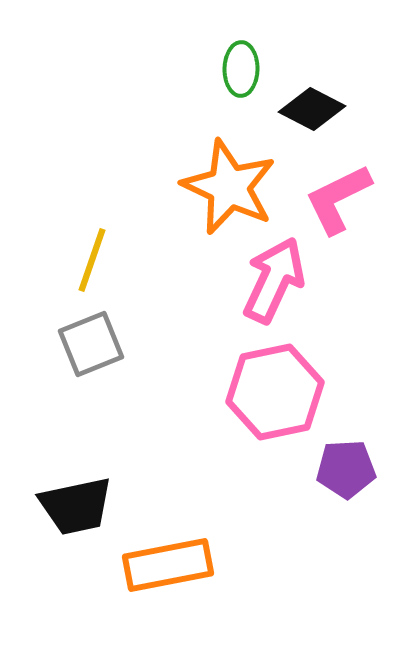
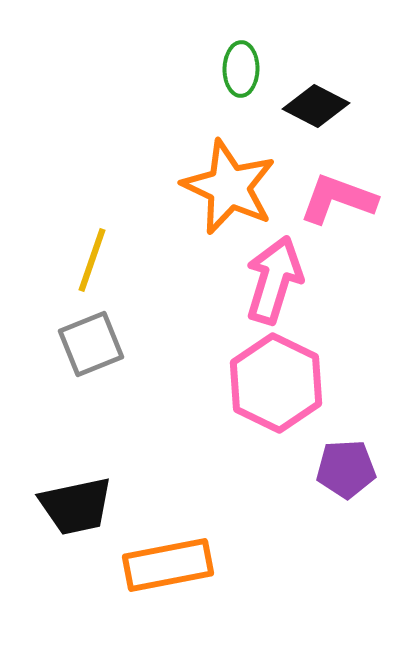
black diamond: moved 4 px right, 3 px up
pink L-shape: rotated 46 degrees clockwise
pink arrow: rotated 8 degrees counterclockwise
pink hexagon: moved 1 px right, 9 px up; rotated 22 degrees counterclockwise
